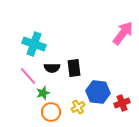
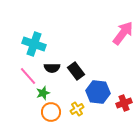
black rectangle: moved 2 px right, 3 px down; rotated 30 degrees counterclockwise
red cross: moved 2 px right
yellow cross: moved 1 px left, 2 px down
